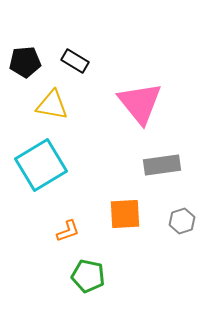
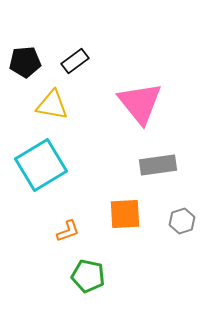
black rectangle: rotated 68 degrees counterclockwise
gray rectangle: moved 4 px left
